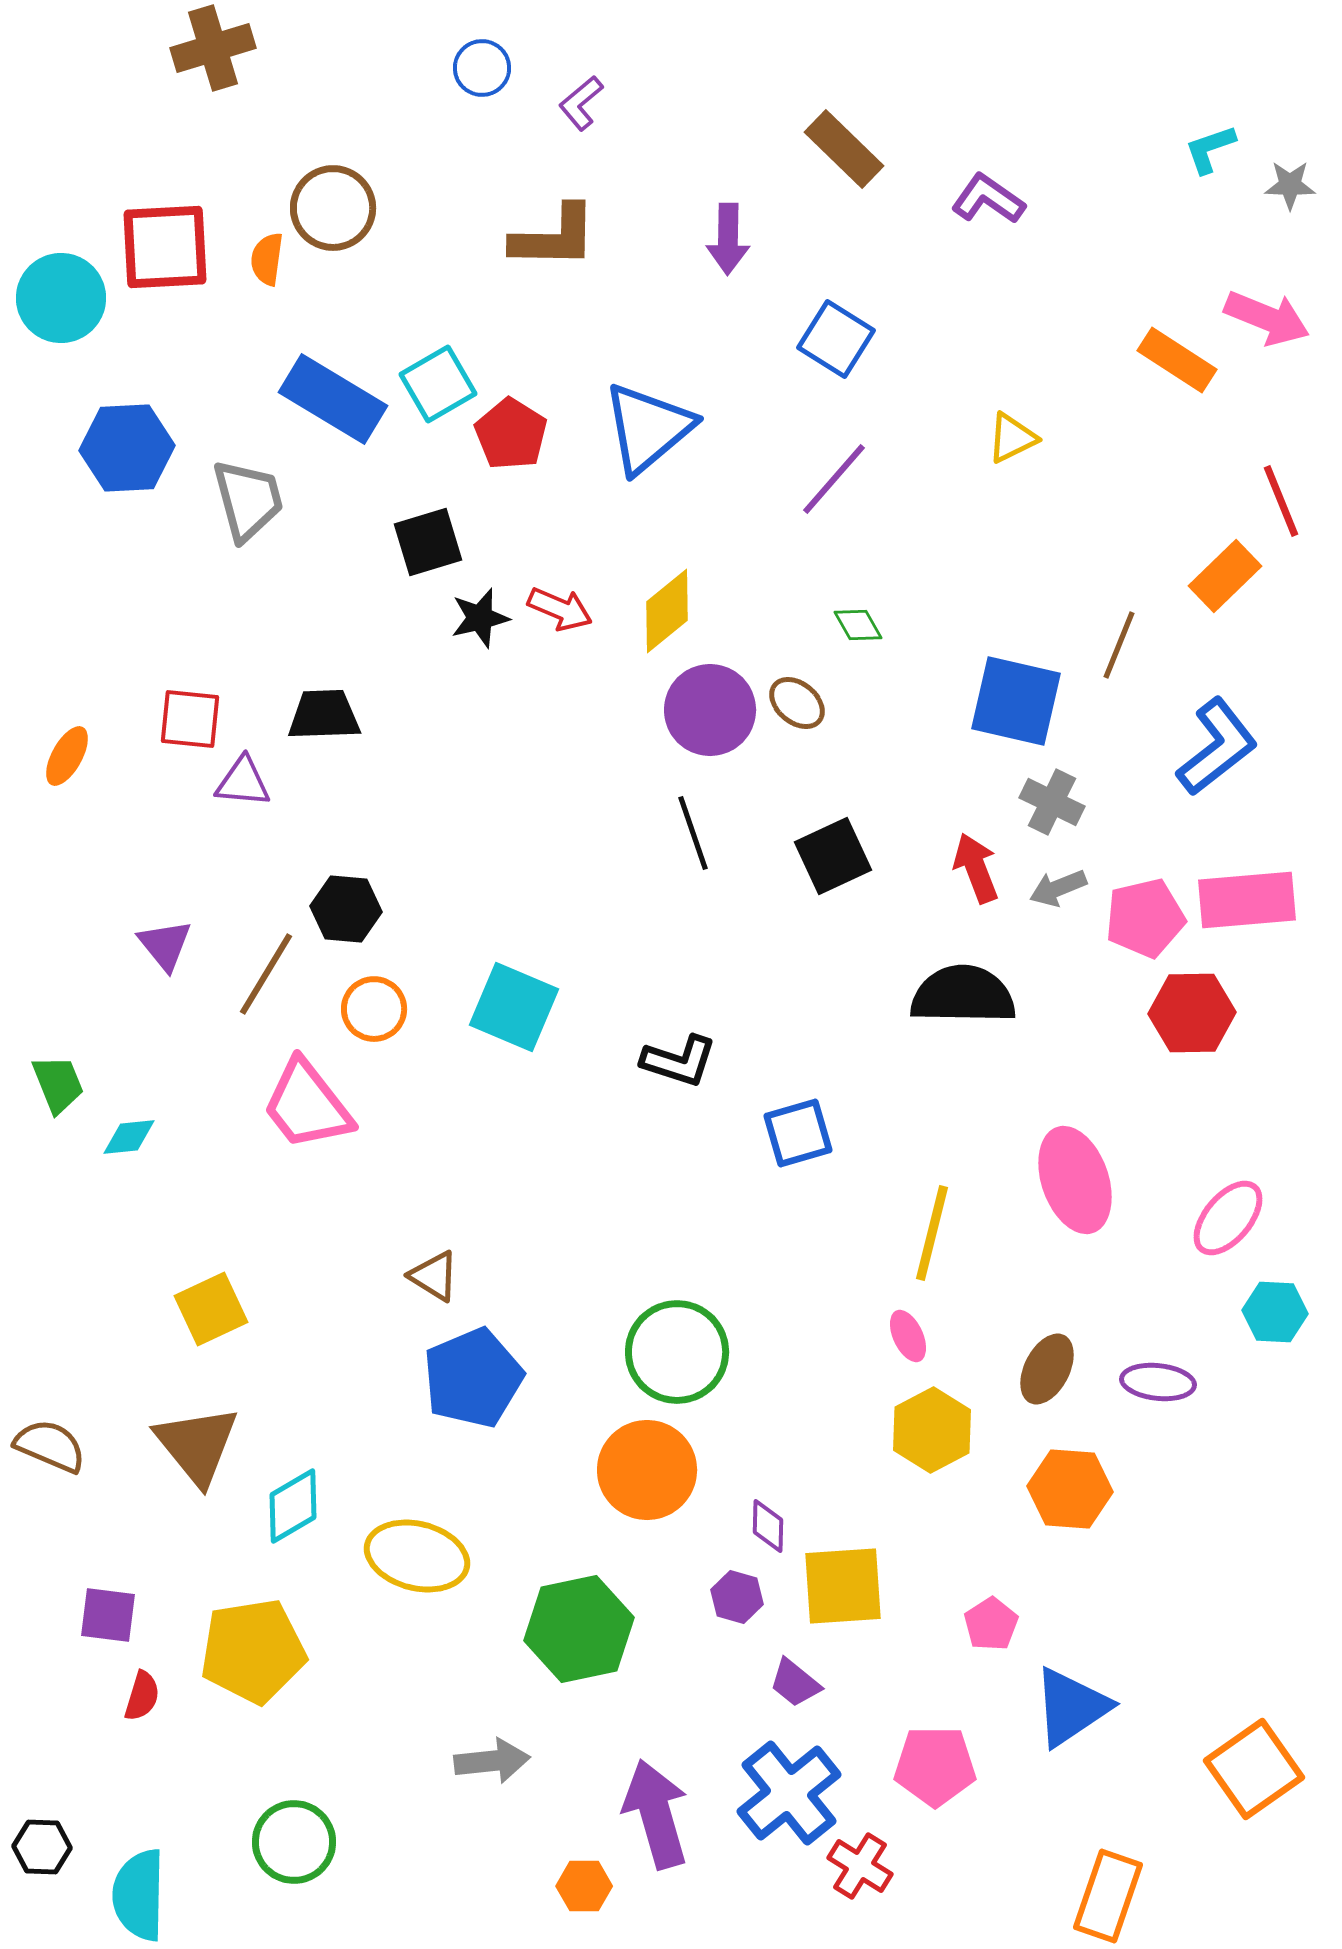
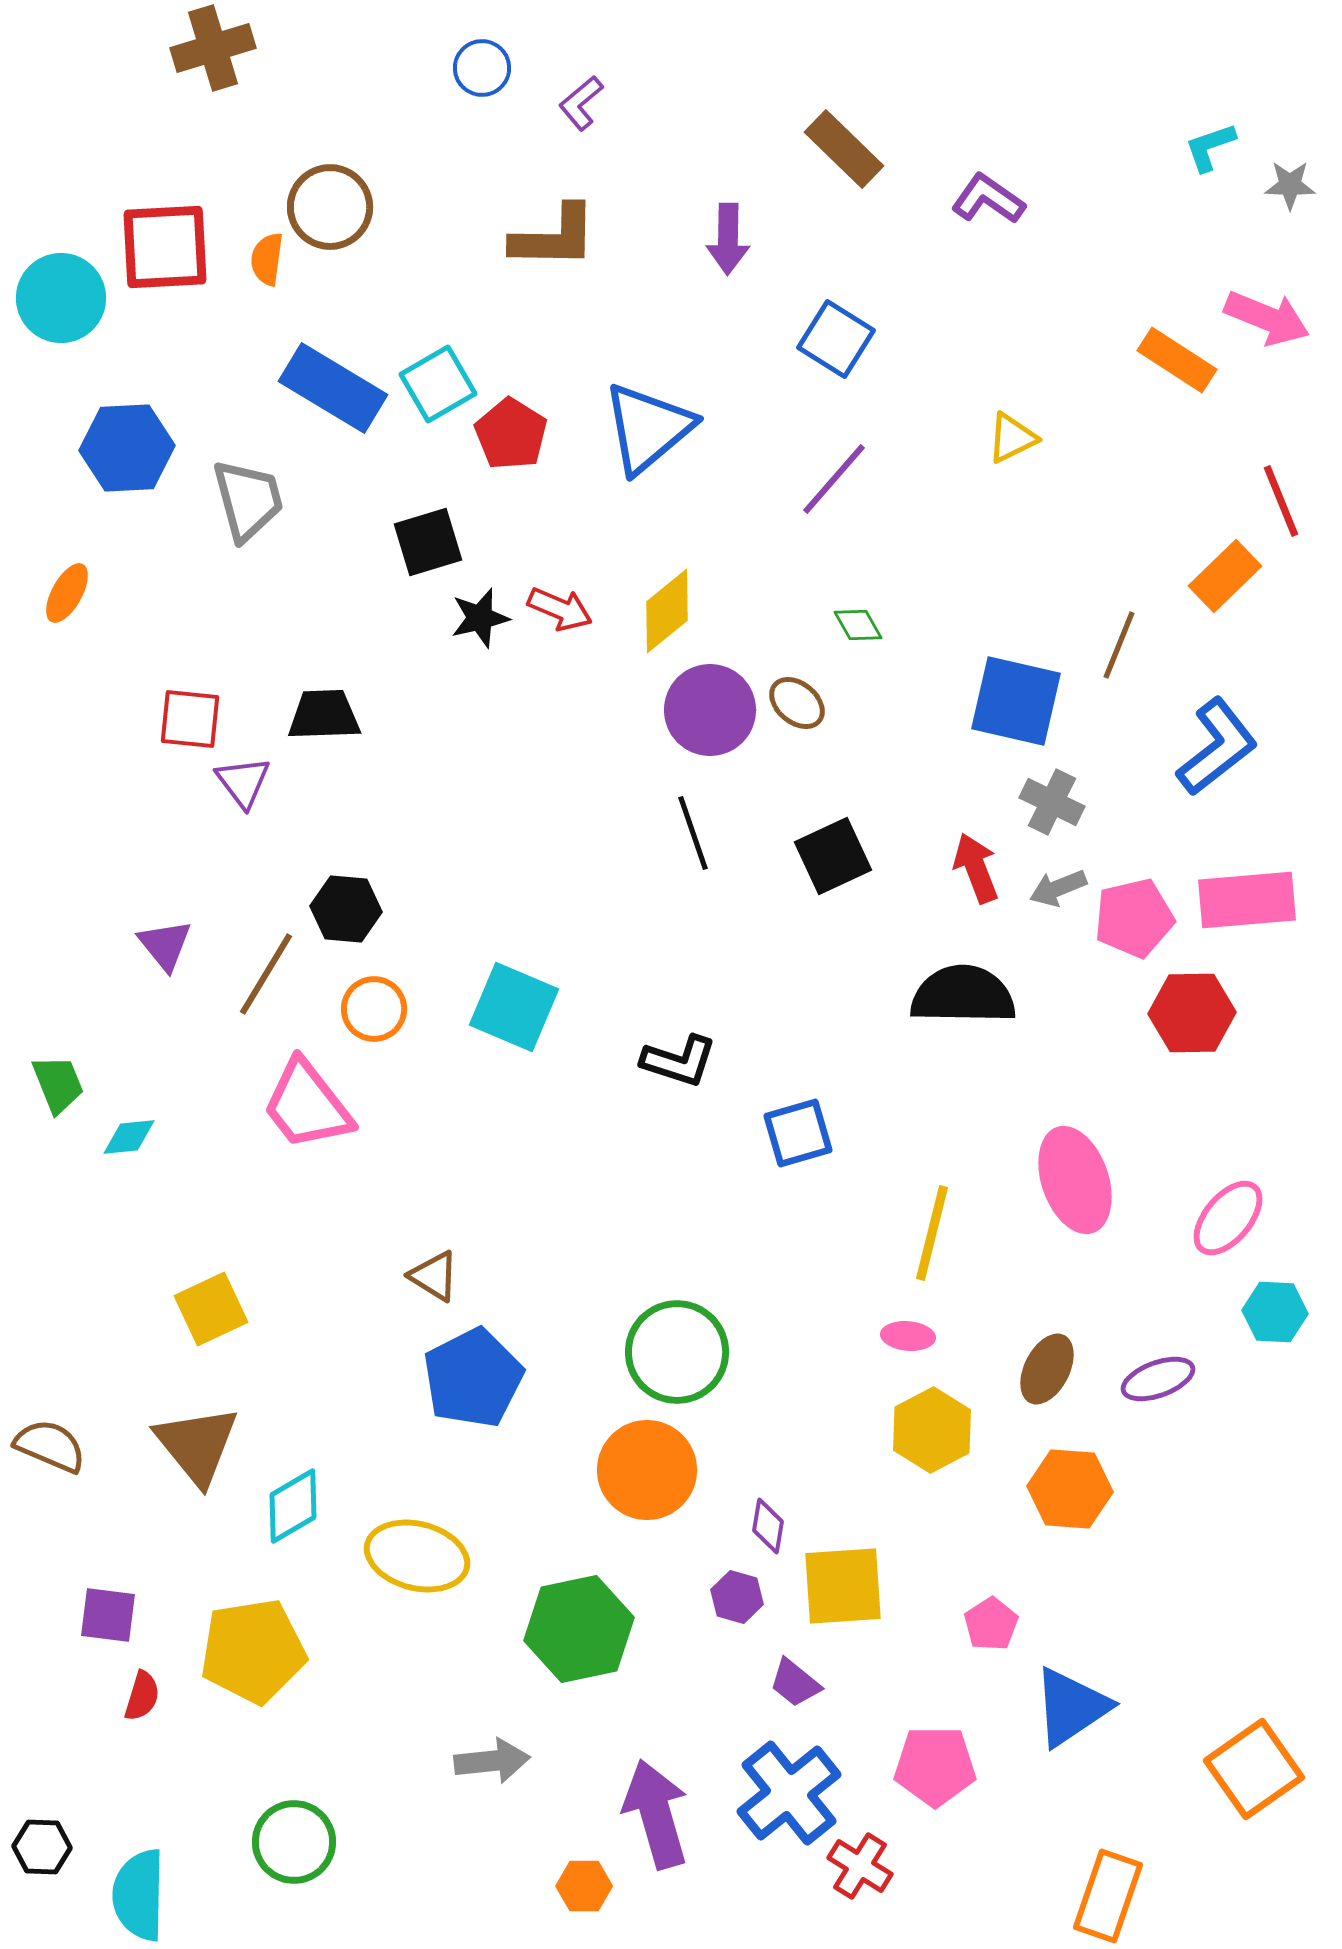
cyan L-shape at (1210, 149): moved 2 px up
brown circle at (333, 208): moved 3 px left, 1 px up
blue rectangle at (333, 399): moved 11 px up
orange ellipse at (67, 756): moved 163 px up
purple triangle at (243, 782): rotated 48 degrees clockwise
pink pentagon at (1145, 918): moved 11 px left
pink ellipse at (908, 1336): rotated 60 degrees counterclockwise
blue pentagon at (473, 1378): rotated 4 degrees counterclockwise
purple ellipse at (1158, 1382): moved 3 px up; rotated 26 degrees counterclockwise
purple diamond at (768, 1526): rotated 8 degrees clockwise
